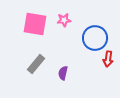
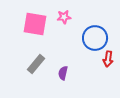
pink star: moved 3 px up
